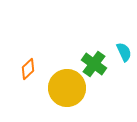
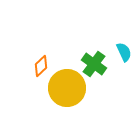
orange diamond: moved 13 px right, 3 px up
